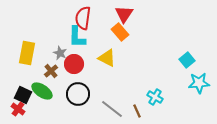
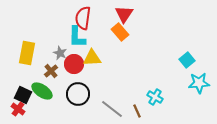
yellow triangle: moved 15 px left; rotated 30 degrees counterclockwise
